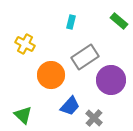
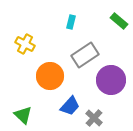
gray rectangle: moved 2 px up
orange circle: moved 1 px left, 1 px down
